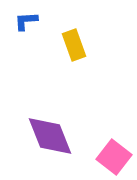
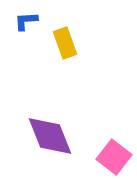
yellow rectangle: moved 9 px left, 2 px up
